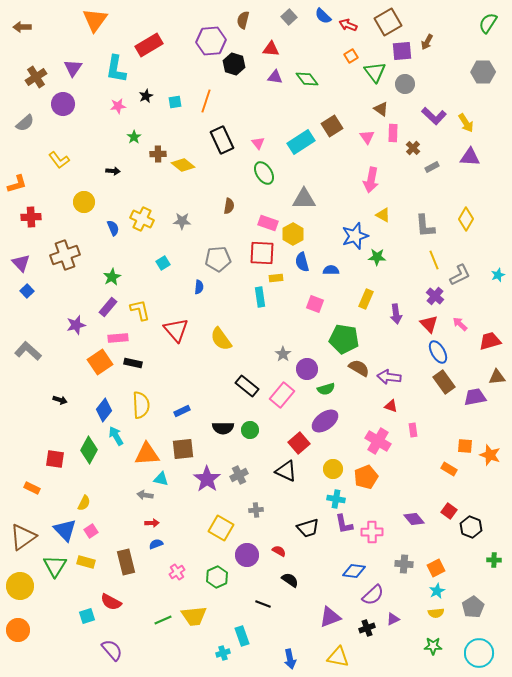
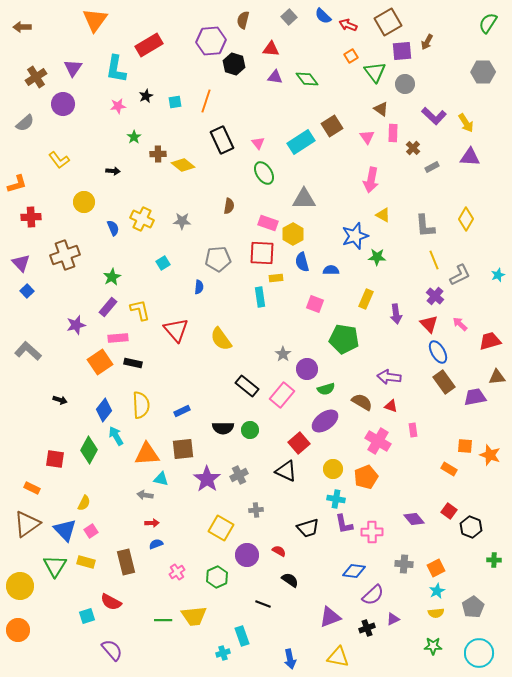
brown semicircle at (359, 368): moved 3 px right, 34 px down
brown triangle at (23, 537): moved 4 px right, 13 px up
green line at (163, 620): rotated 24 degrees clockwise
